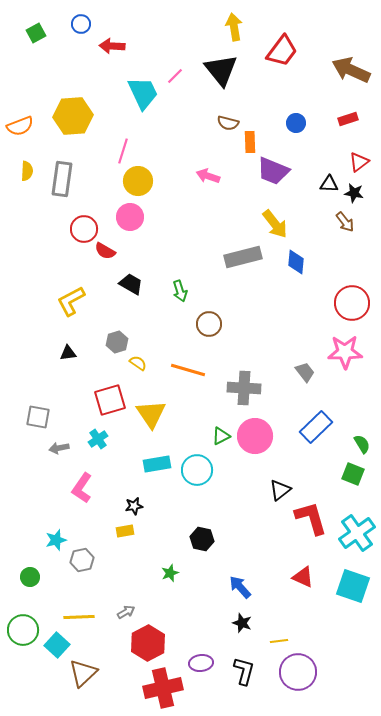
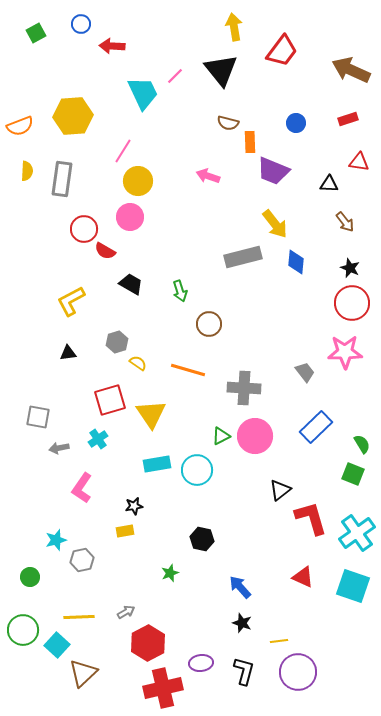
pink line at (123, 151): rotated 15 degrees clockwise
red triangle at (359, 162): rotated 45 degrees clockwise
black star at (354, 193): moved 4 px left, 75 px down; rotated 12 degrees clockwise
